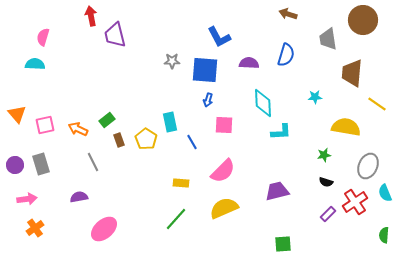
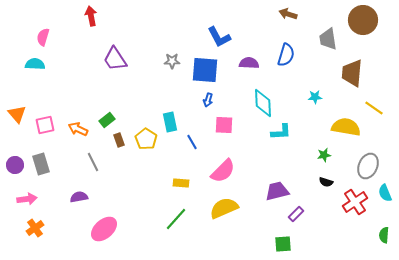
purple trapezoid at (115, 35): moved 24 px down; rotated 20 degrees counterclockwise
yellow line at (377, 104): moved 3 px left, 4 px down
purple rectangle at (328, 214): moved 32 px left
